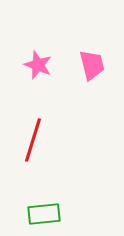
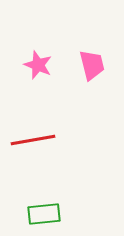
red line: rotated 63 degrees clockwise
